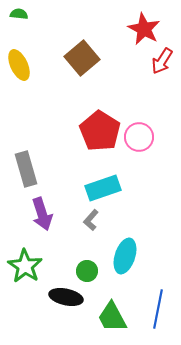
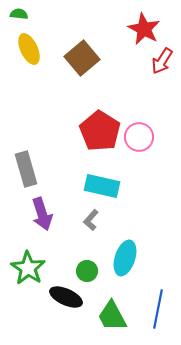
yellow ellipse: moved 10 px right, 16 px up
cyan rectangle: moved 1 px left, 2 px up; rotated 32 degrees clockwise
cyan ellipse: moved 2 px down
green star: moved 3 px right, 2 px down
black ellipse: rotated 12 degrees clockwise
green trapezoid: moved 1 px up
